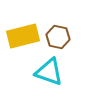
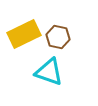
yellow rectangle: moved 1 px right, 2 px up; rotated 12 degrees counterclockwise
